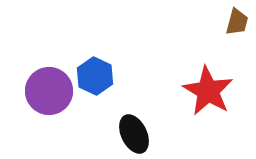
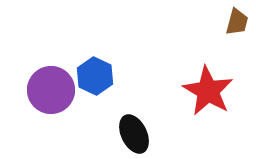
purple circle: moved 2 px right, 1 px up
